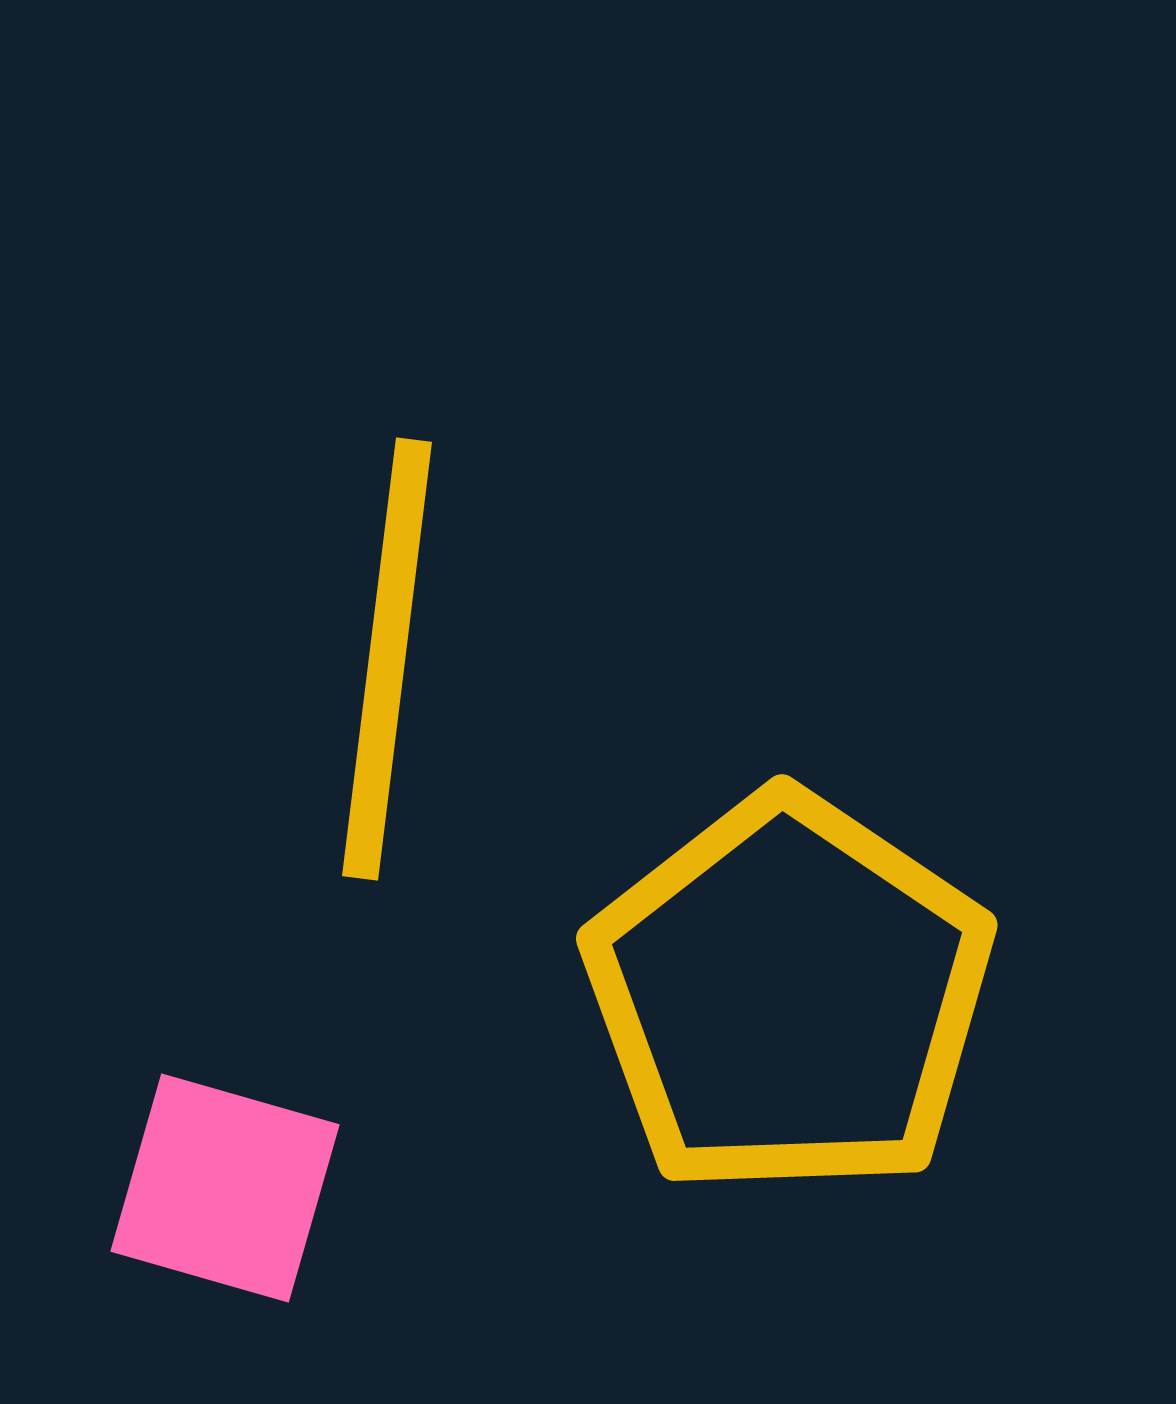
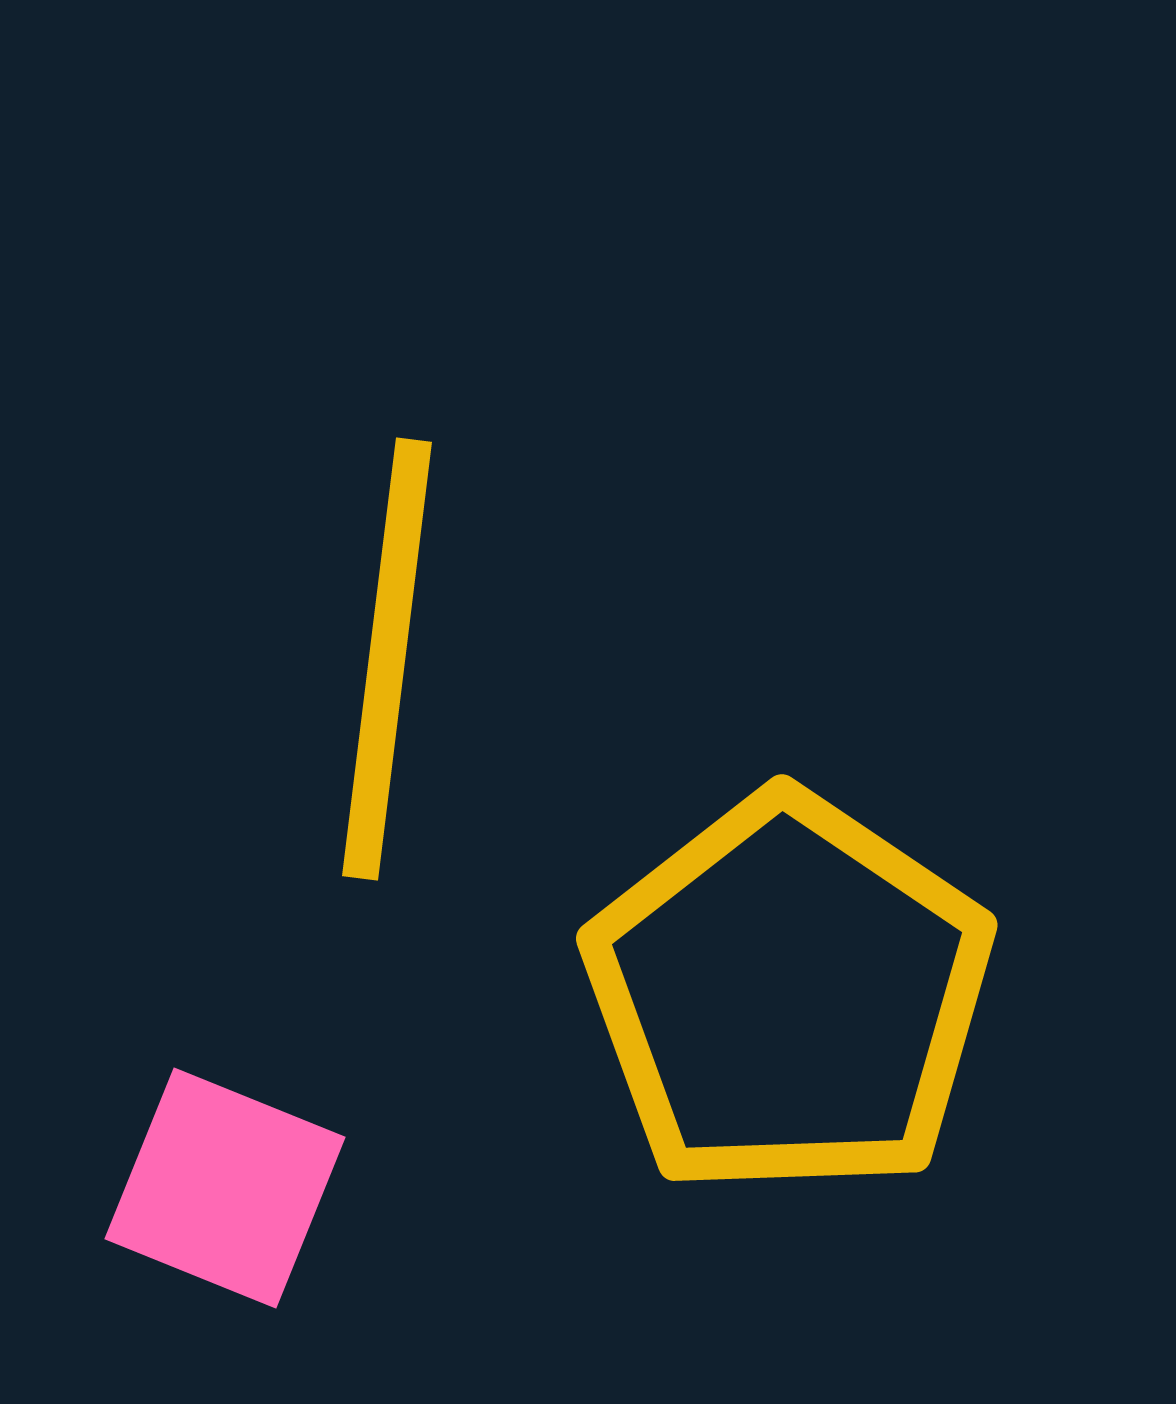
pink square: rotated 6 degrees clockwise
